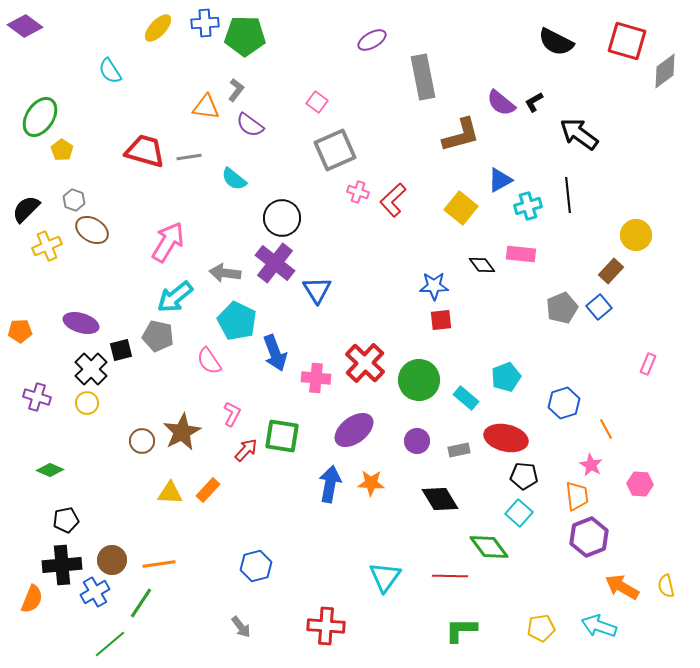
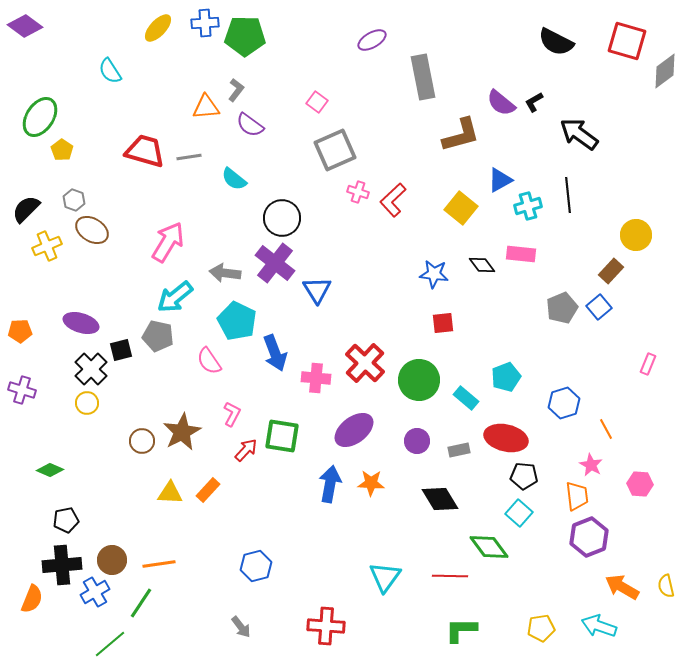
orange triangle at (206, 107): rotated 12 degrees counterclockwise
blue star at (434, 286): moved 12 px up; rotated 8 degrees clockwise
red square at (441, 320): moved 2 px right, 3 px down
purple cross at (37, 397): moved 15 px left, 7 px up
